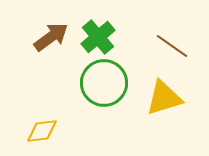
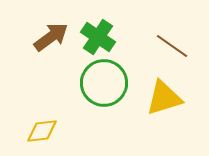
green cross: rotated 16 degrees counterclockwise
